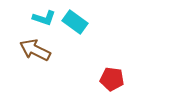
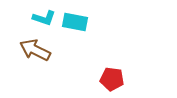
cyan rectangle: rotated 25 degrees counterclockwise
